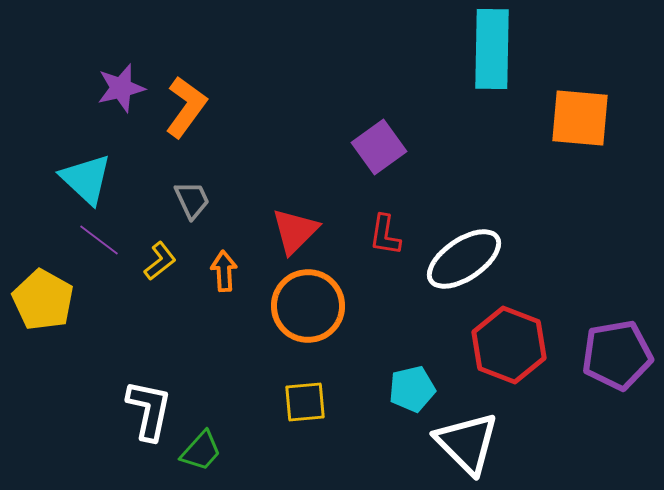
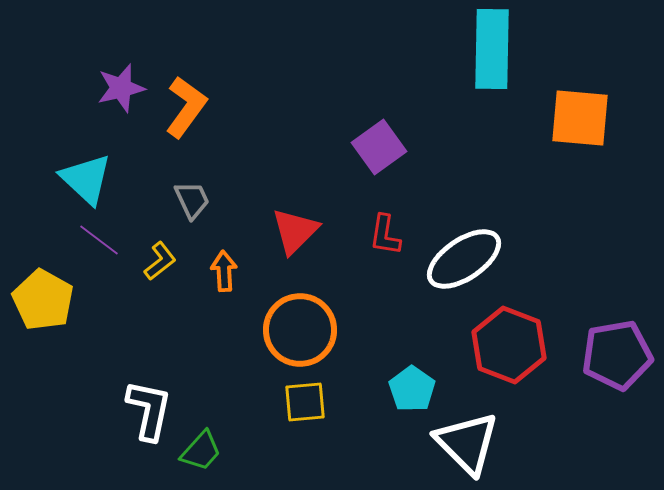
orange circle: moved 8 px left, 24 px down
cyan pentagon: rotated 24 degrees counterclockwise
